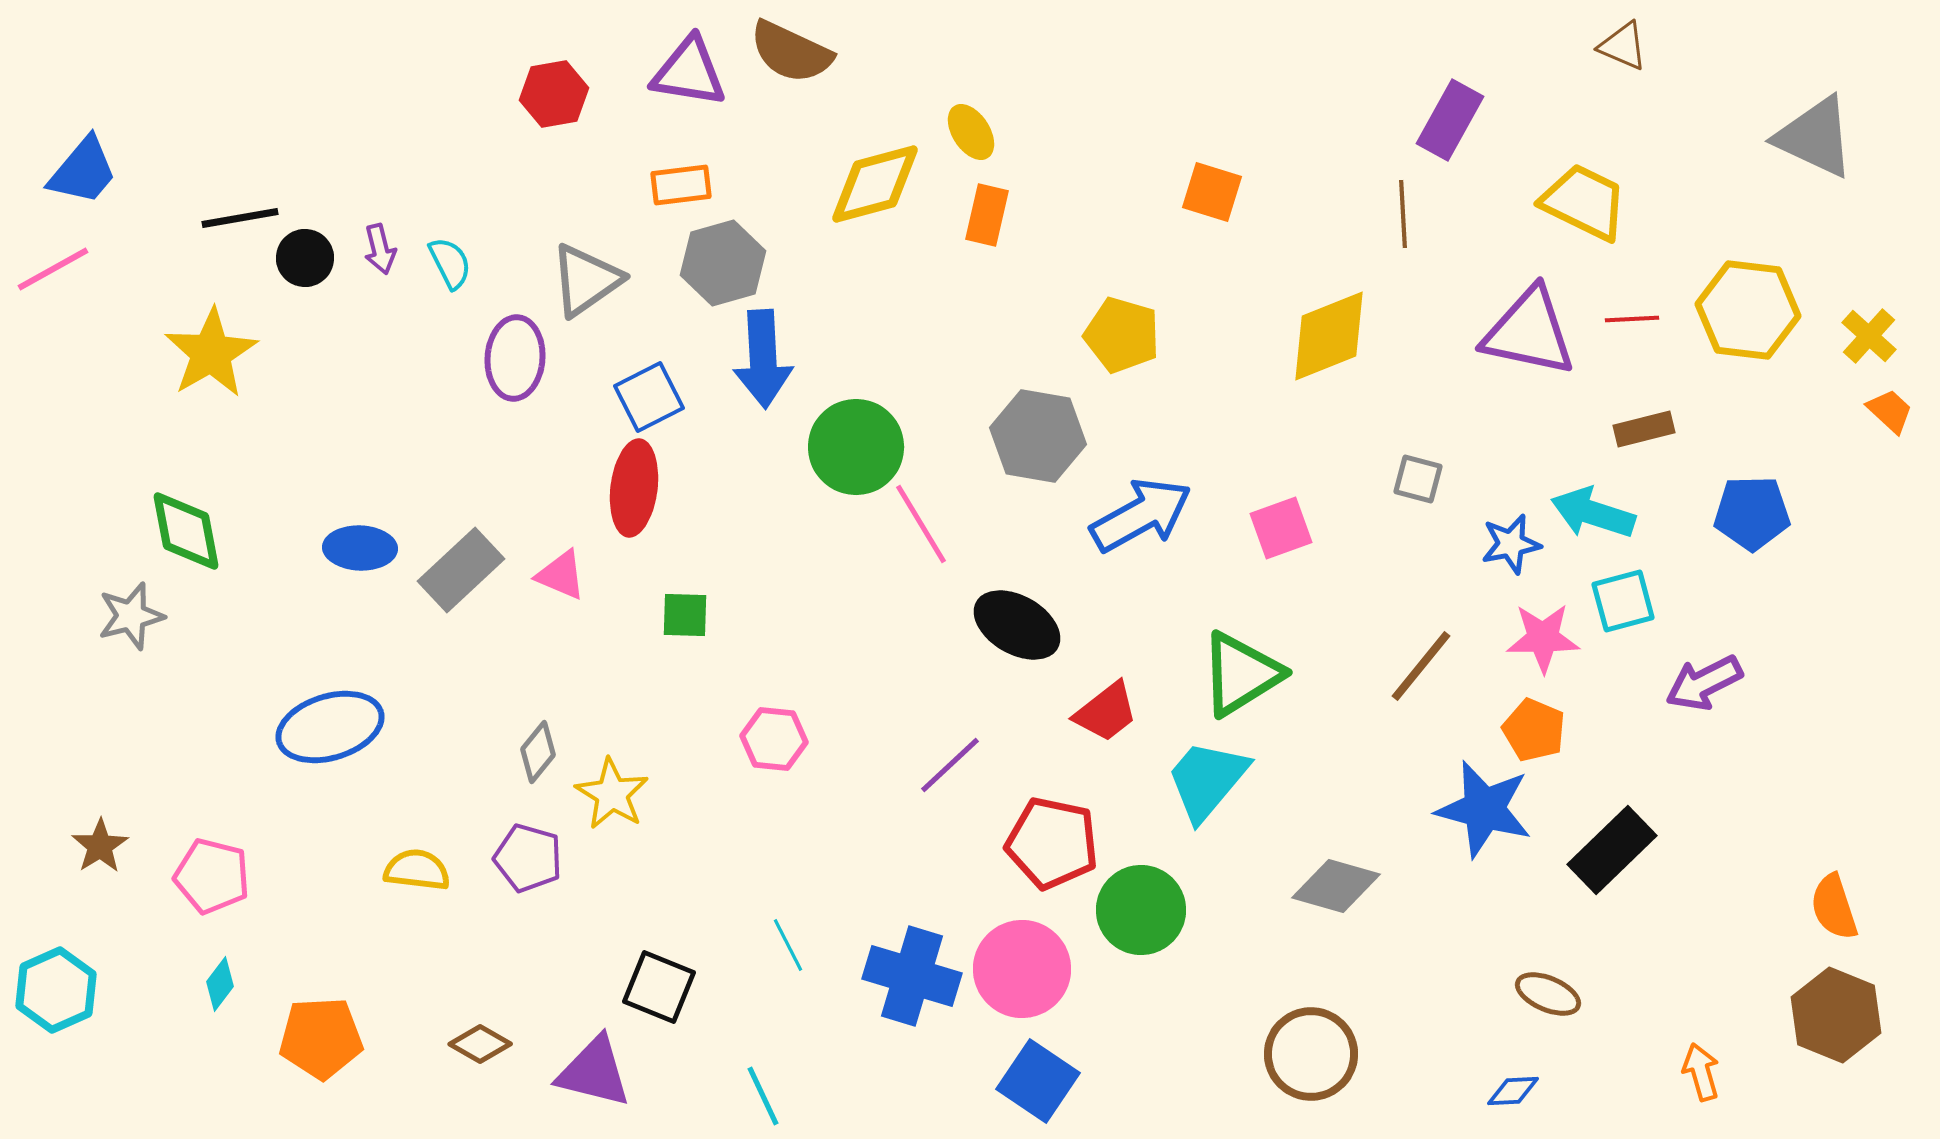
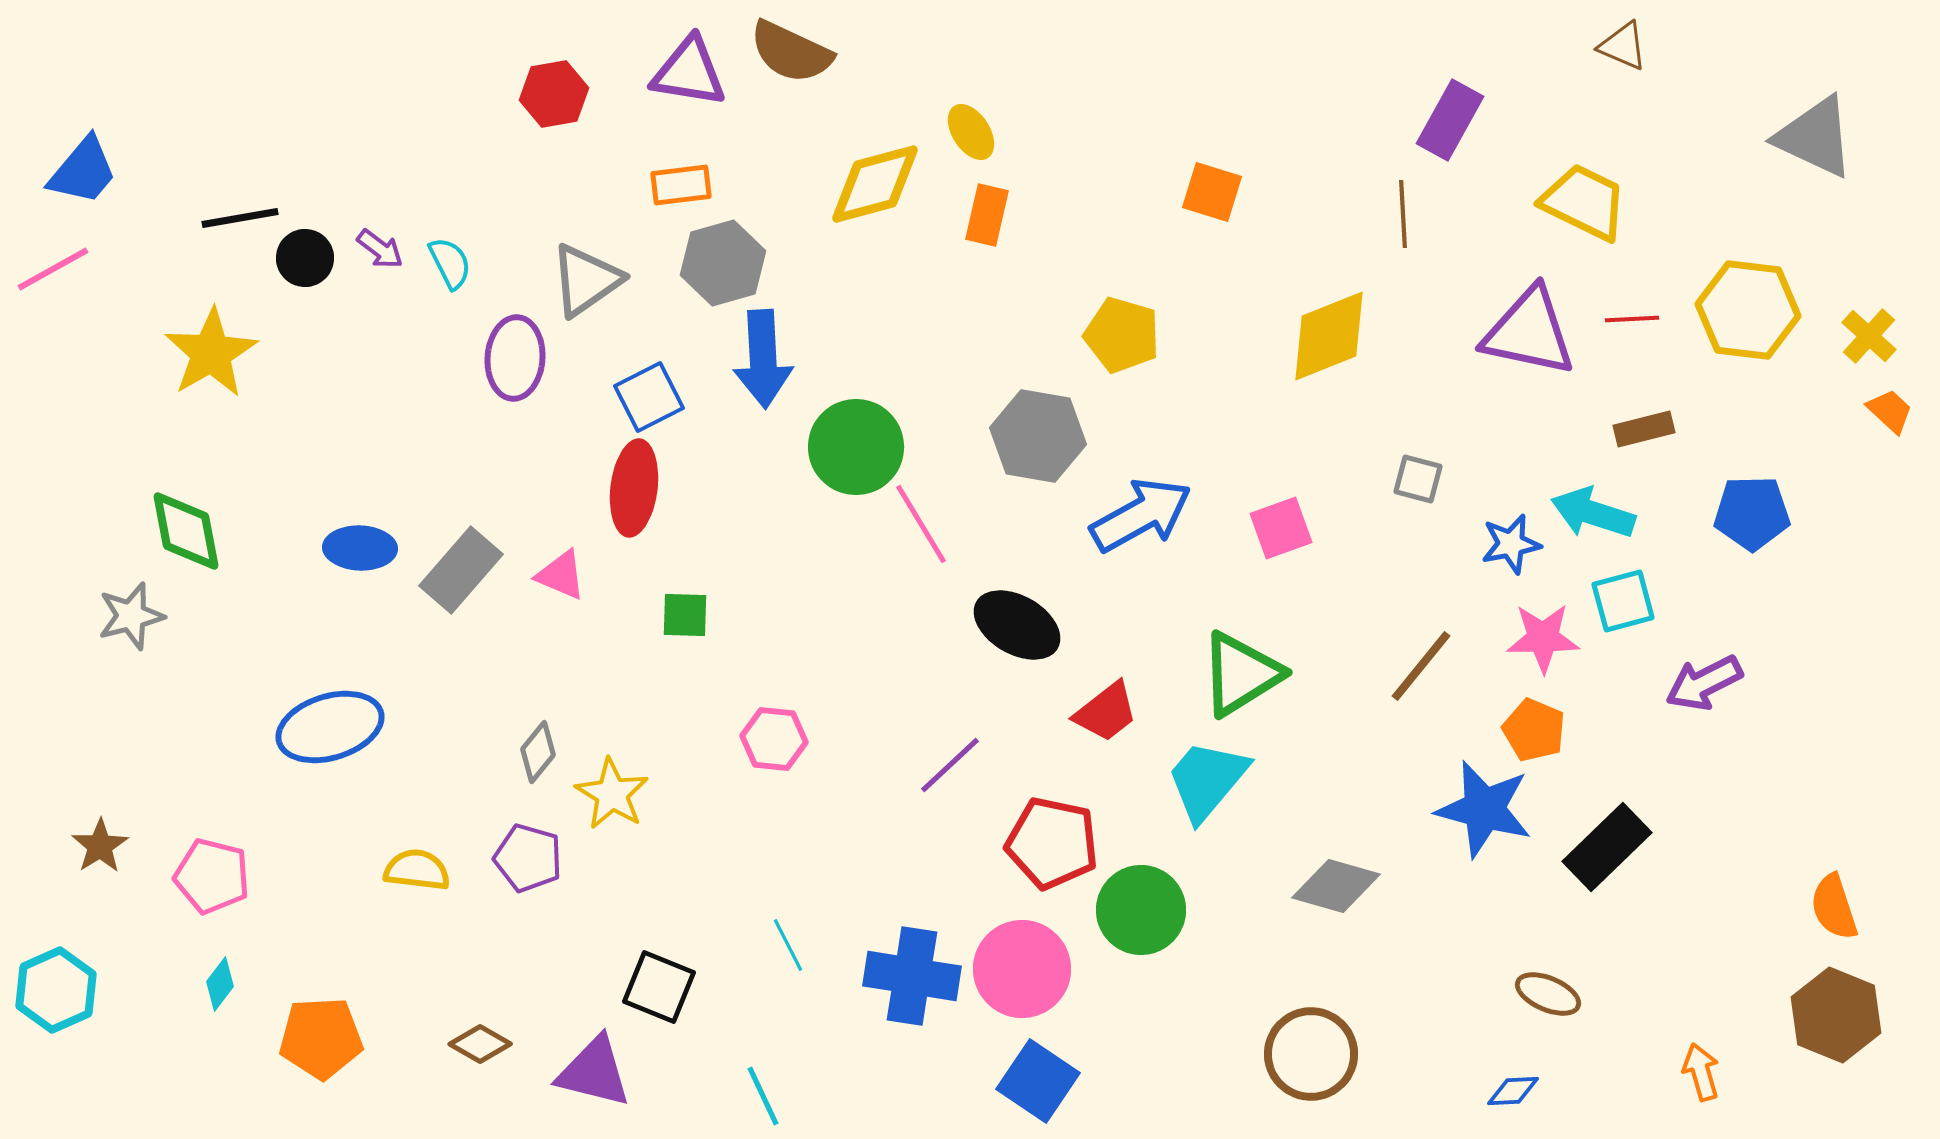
purple arrow at (380, 249): rotated 39 degrees counterclockwise
gray rectangle at (461, 570): rotated 6 degrees counterclockwise
black rectangle at (1612, 850): moved 5 px left, 3 px up
blue cross at (912, 976): rotated 8 degrees counterclockwise
